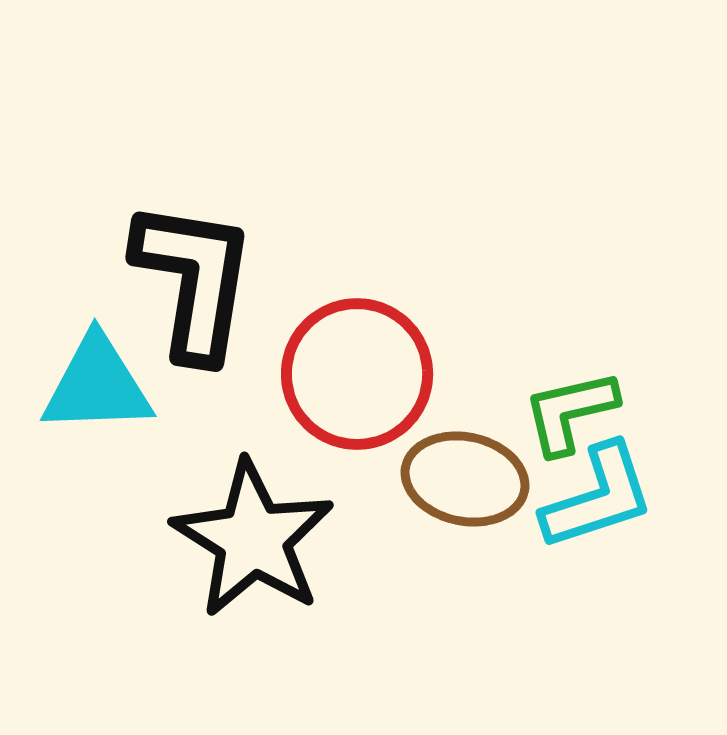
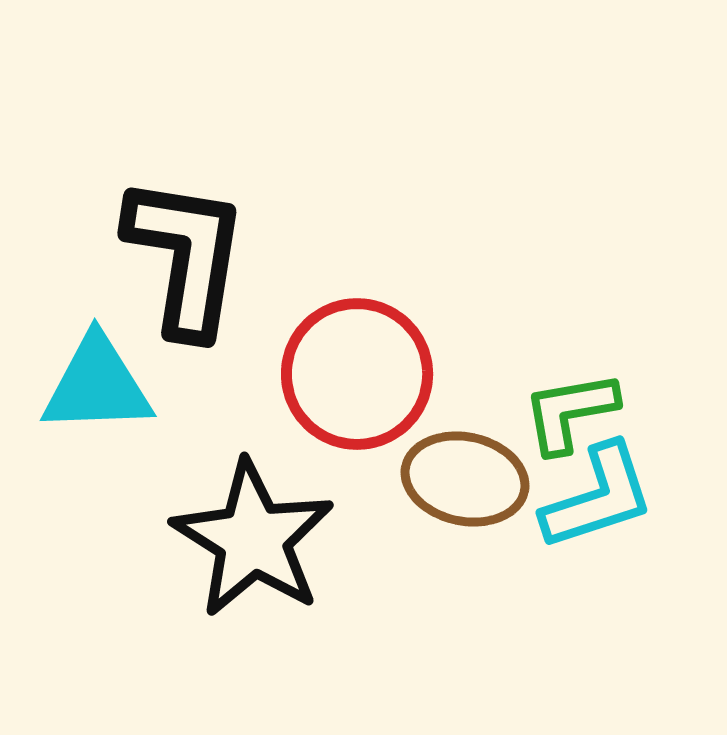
black L-shape: moved 8 px left, 24 px up
green L-shape: rotated 3 degrees clockwise
